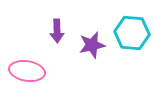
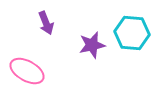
purple arrow: moved 11 px left, 8 px up; rotated 20 degrees counterclockwise
pink ellipse: rotated 20 degrees clockwise
